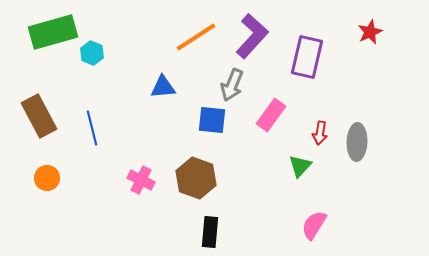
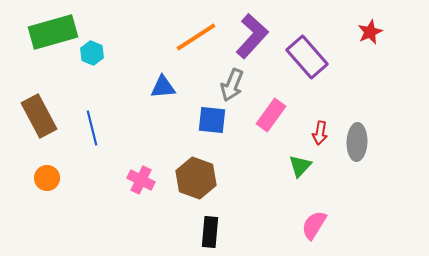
purple rectangle: rotated 54 degrees counterclockwise
